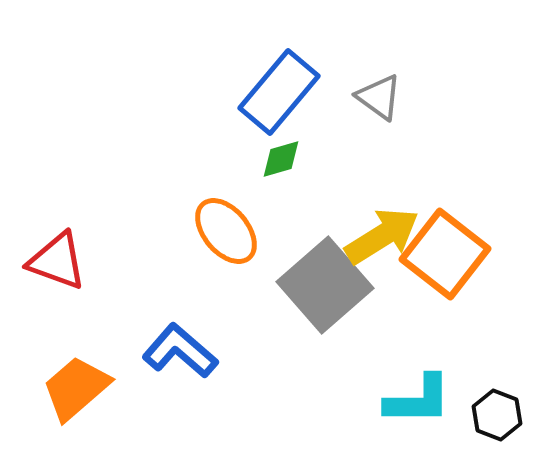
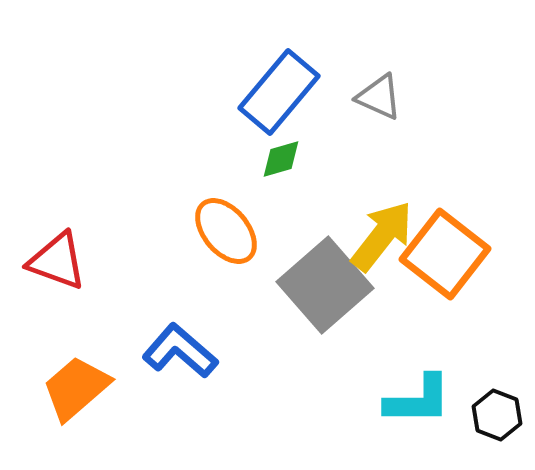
gray triangle: rotated 12 degrees counterclockwise
yellow arrow: rotated 20 degrees counterclockwise
